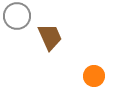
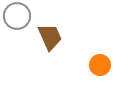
orange circle: moved 6 px right, 11 px up
